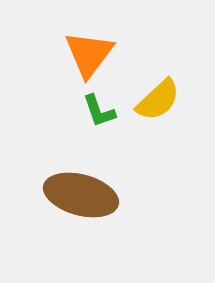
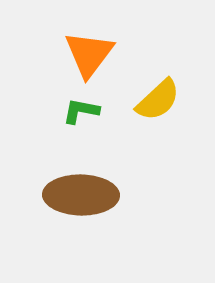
green L-shape: moved 18 px left; rotated 120 degrees clockwise
brown ellipse: rotated 14 degrees counterclockwise
